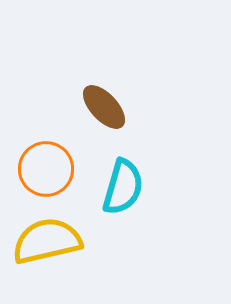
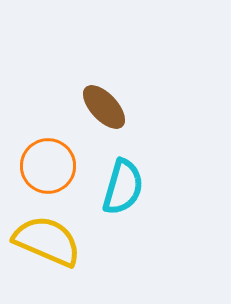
orange circle: moved 2 px right, 3 px up
yellow semicircle: rotated 36 degrees clockwise
